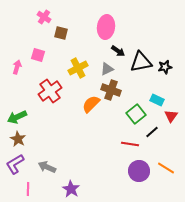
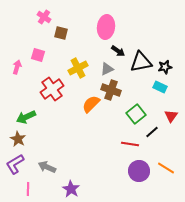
red cross: moved 2 px right, 2 px up
cyan rectangle: moved 3 px right, 13 px up
green arrow: moved 9 px right
